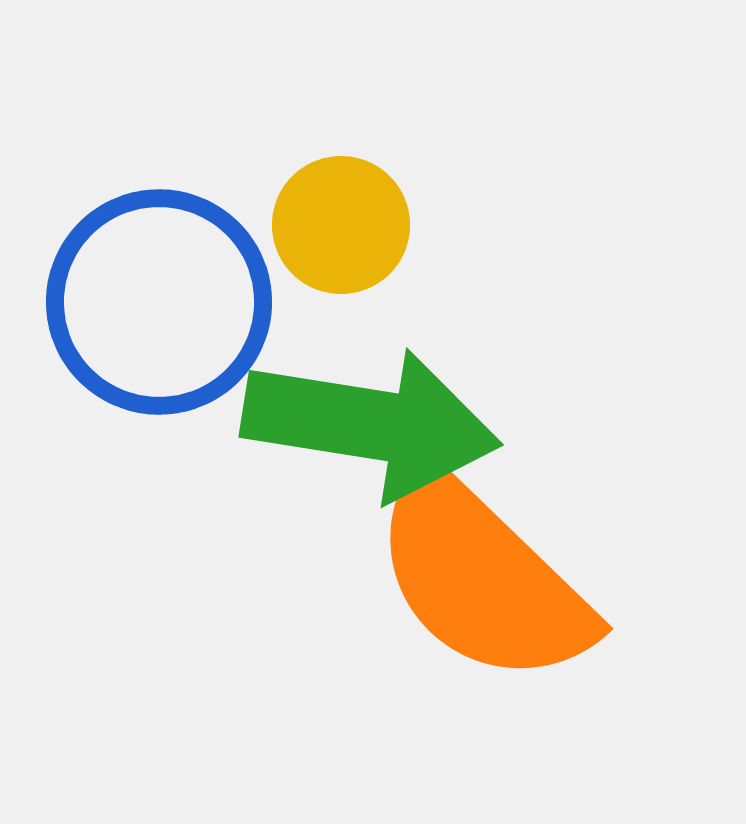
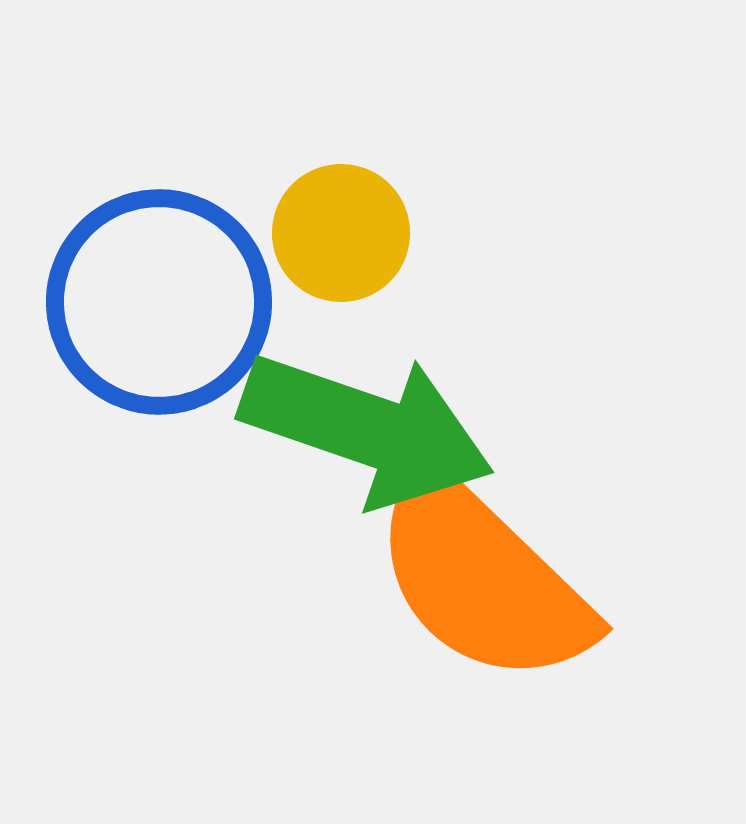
yellow circle: moved 8 px down
green arrow: moved 4 px left, 5 px down; rotated 10 degrees clockwise
